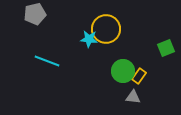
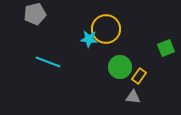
cyan line: moved 1 px right, 1 px down
green circle: moved 3 px left, 4 px up
